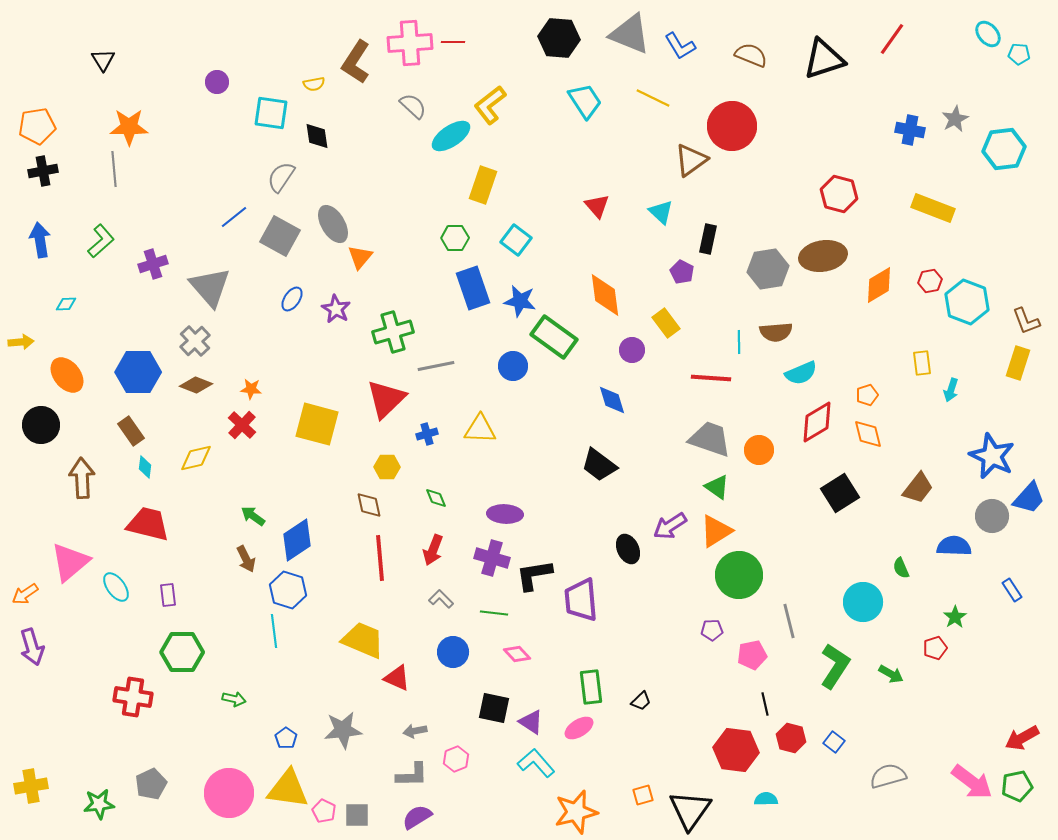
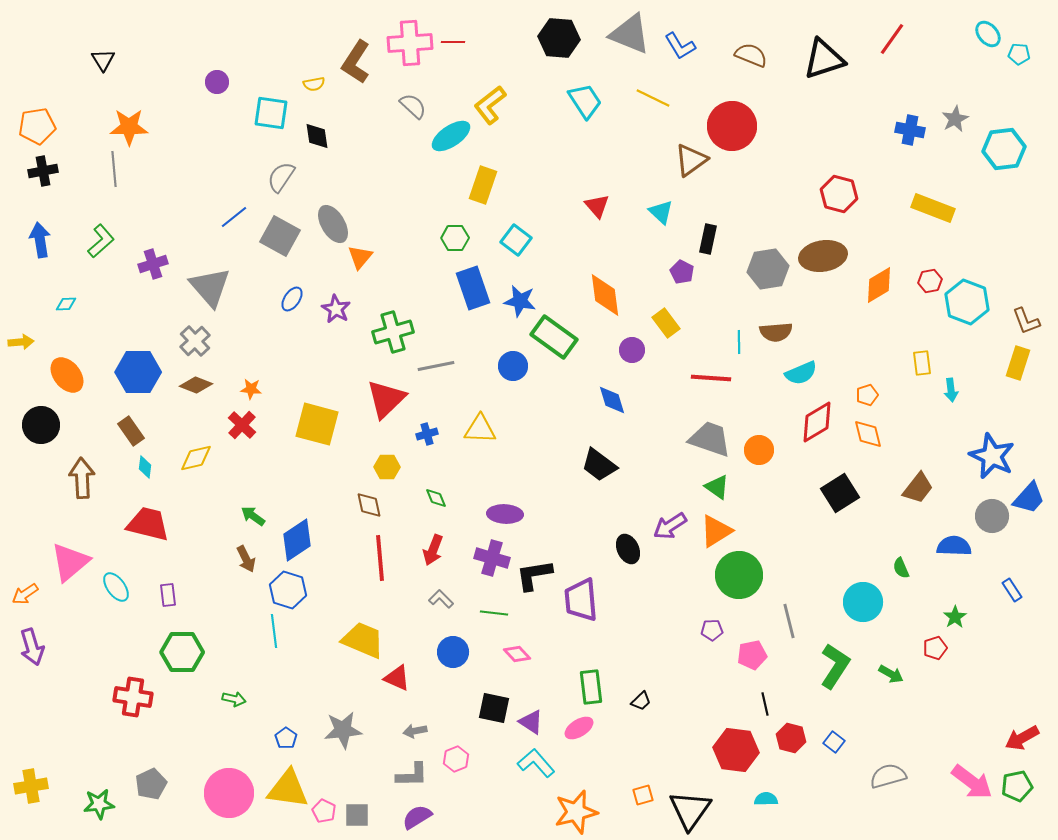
cyan arrow at (951, 390): rotated 25 degrees counterclockwise
